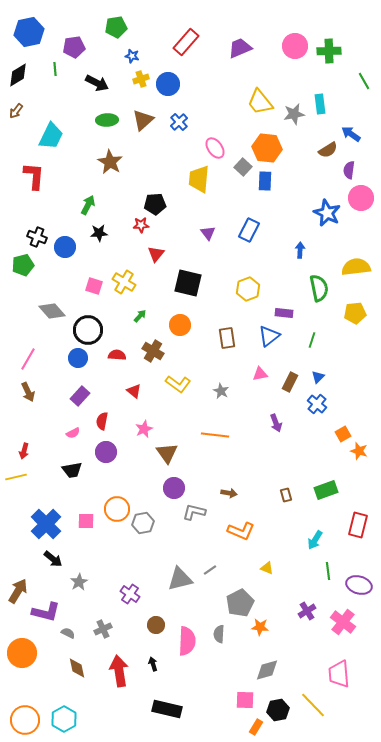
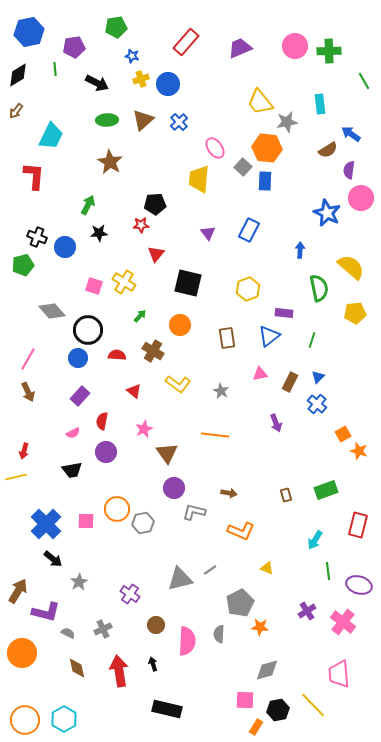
gray star at (294, 114): moved 7 px left, 8 px down
yellow semicircle at (356, 267): moved 5 px left; rotated 48 degrees clockwise
